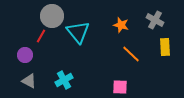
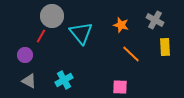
cyan triangle: moved 3 px right, 1 px down
